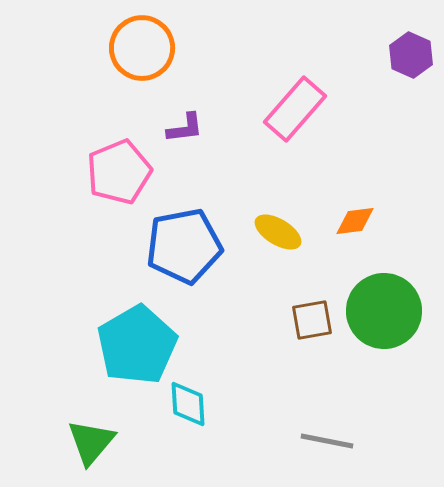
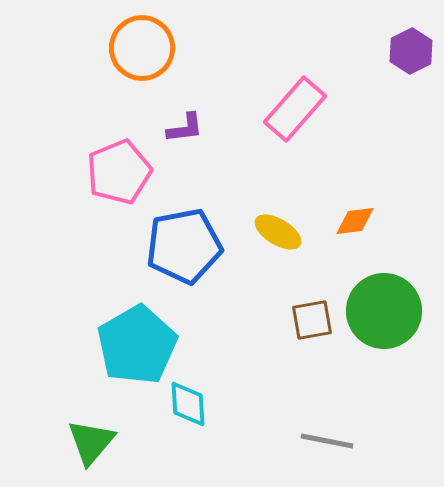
purple hexagon: moved 4 px up; rotated 9 degrees clockwise
